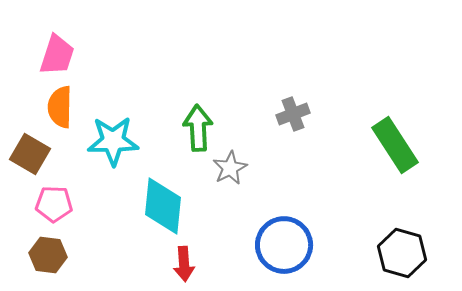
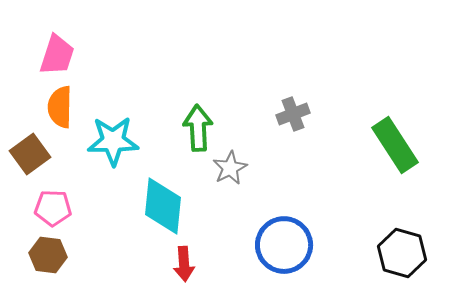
brown square: rotated 24 degrees clockwise
pink pentagon: moved 1 px left, 4 px down
